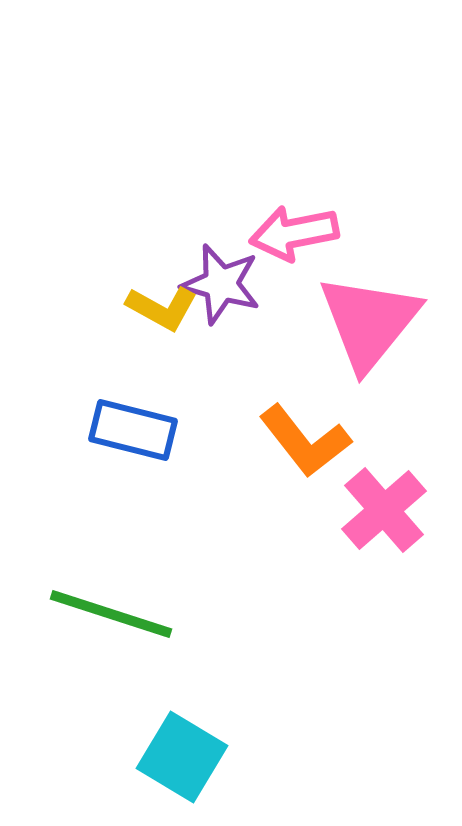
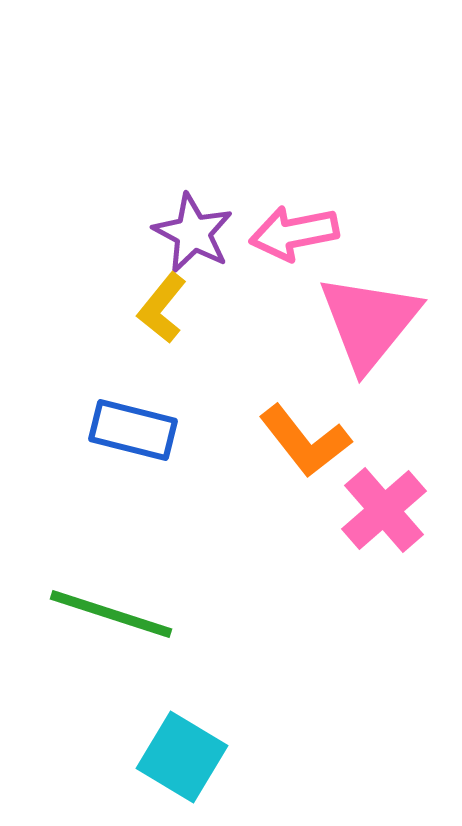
purple star: moved 28 px left, 51 px up; rotated 12 degrees clockwise
yellow L-shape: rotated 100 degrees clockwise
